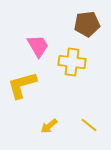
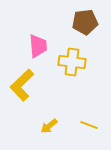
brown pentagon: moved 2 px left, 2 px up
pink trapezoid: rotated 25 degrees clockwise
yellow L-shape: rotated 28 degrees counterclockwise
yellow line: rotated 18 degrees counterclockwise
